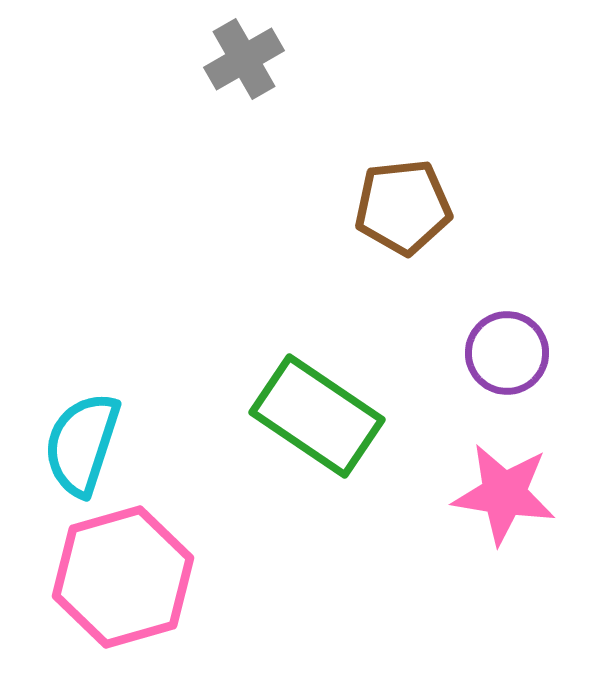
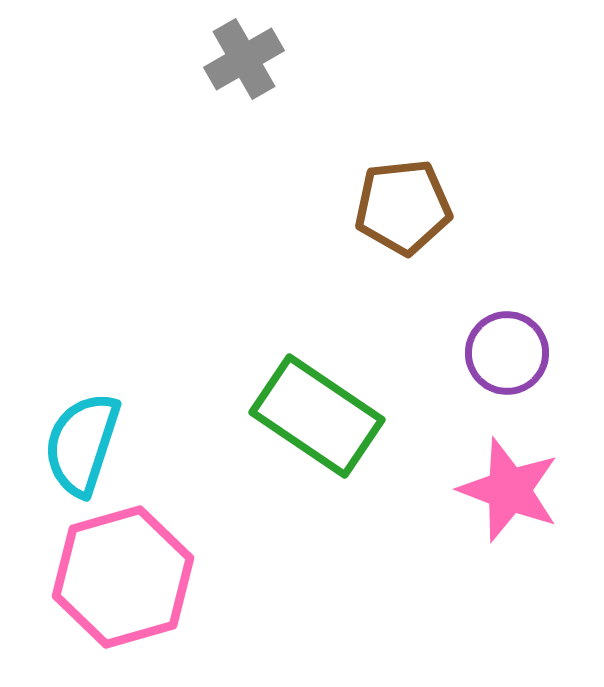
pink star: moved 5 px right, 4 px up; rotated 12 degrees clockwise
